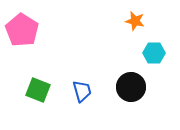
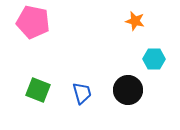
pink pentagon: moved 11 px right, 8 px up; rotated 20 degrees counterclockwise
cyan hexagon: moved 6 px down
black circle: moved 3 px left, 3 px down
blue trapezoid: moved 2 px down
